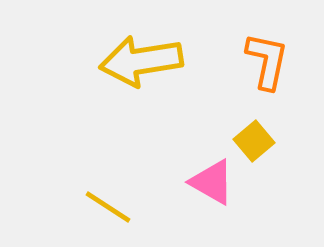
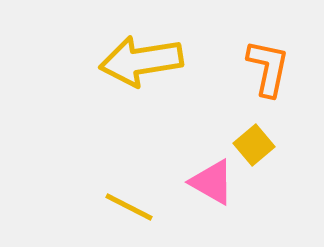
orange L-shape: moved 1 px right, 7 px down
yellow square: moved 4 px down
yellow line: moved 21 px right; rotated 6 degrees counterclockwise
